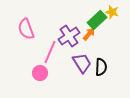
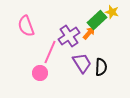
pink semicircle: moved 3 px up
orange arrow: moved 1 px up
